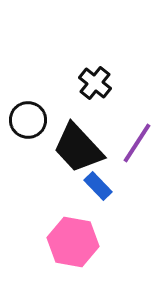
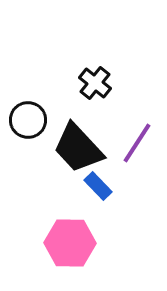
pink hexagon: moved 3 px left, 1 px down; rotated 9 degrees counterclockwise
